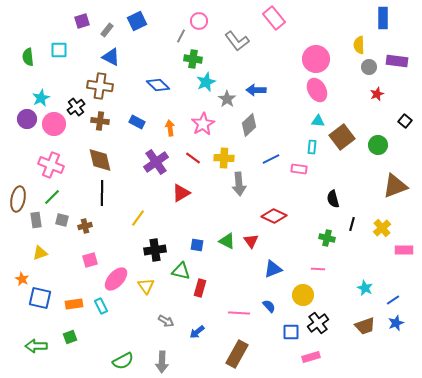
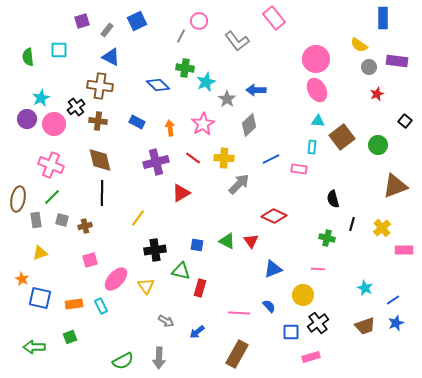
yellow semicircle at (359, 45): rotated 54 degrees counterclockwise
green cross at (193, 59): moved 8 px left, 9 px down
brown cross at (100, 121): moved 2 px left
purple cross at (156, 162): rotated 20 degrees clockwise
gray arrow at (239, 184): rotated 130 degrees counterclockwise
green arrow at (36, 346): moved 2 px left, 1 px down
gray arrow at (162, 362): moved 3 px left, 4 px up
